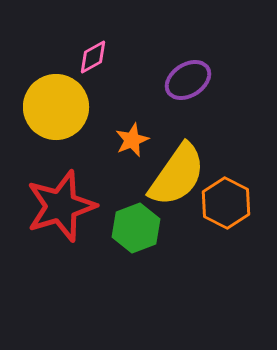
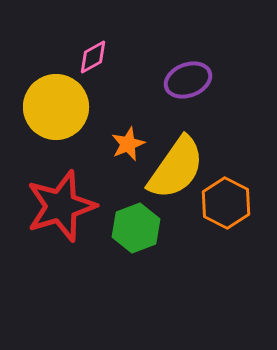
purple ellipse: rotated 12 degrees clockwise
orange star: moved 4 px left, 4 px down
yellow semicircle: moved 1 px left, 7 px up
